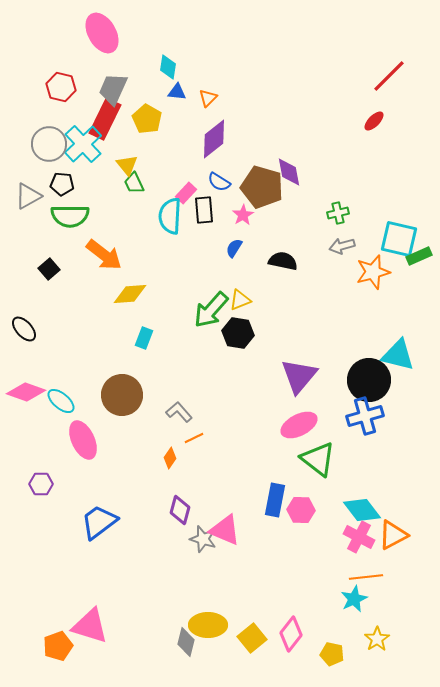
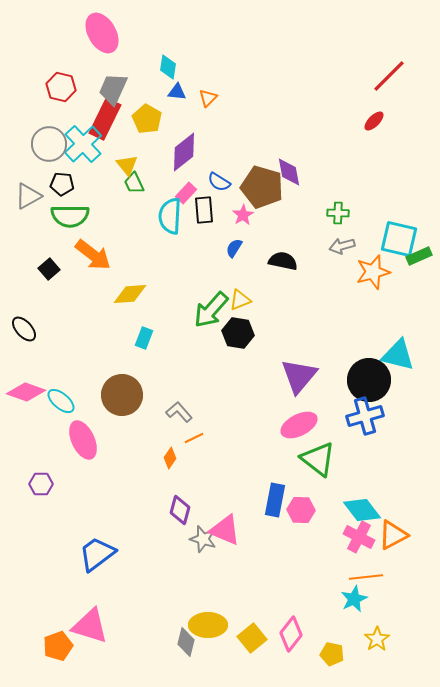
purple diamond at (214, 139): moved 30 px left, 13 px down
green cross at (338, 213): rotated 15 degrees clockwise
orange arrow at (104, 255): moved 11 px left
blue trapezoid at (99, 522): moved 2 px left, 32 px down
